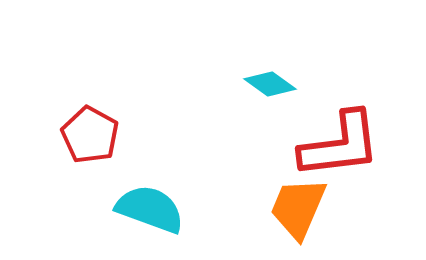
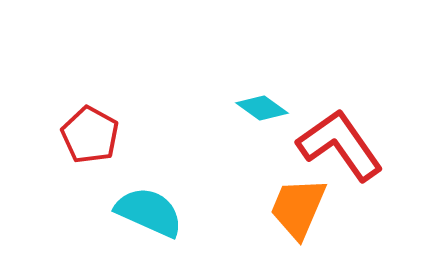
cyan diamond: moved 8 px left, 24 px down
red L-shape: rotated 118 degrees counterclockwise
cyan semicircle: moved 1 px left, 3 px down; rotated 4 degrees clockwise
